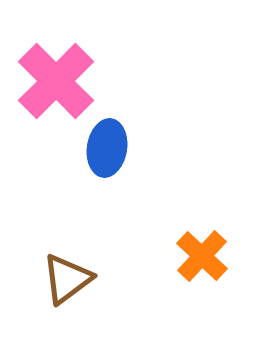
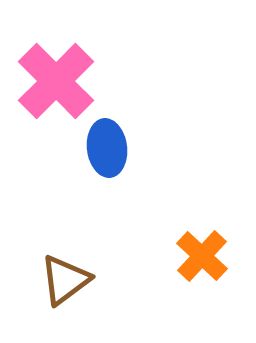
blue ellipse: rotated 16 degrees counterclockwise
brown triangle: moved 2 px left, 1 px down
